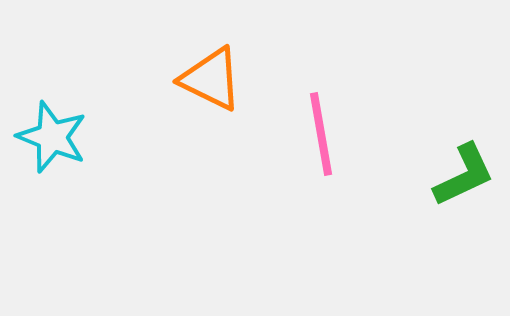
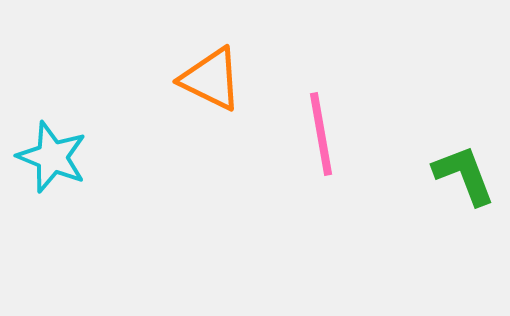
cyan star: moved 20 px down
green L-shape: rotated 86 degrees counterclockwise
